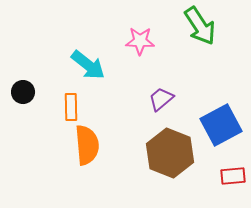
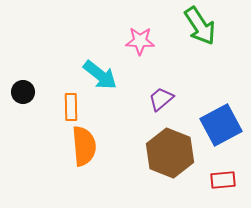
cyan arrow: moved 12 px right, 10 px down
orange semicircle: moved 3 px left, 1 px down
red rectangle: moved 10 px left, 4 px down
